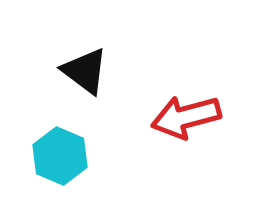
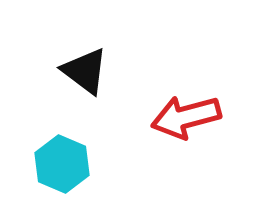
cyan hexagon: moved 2 px right, 8 px down
